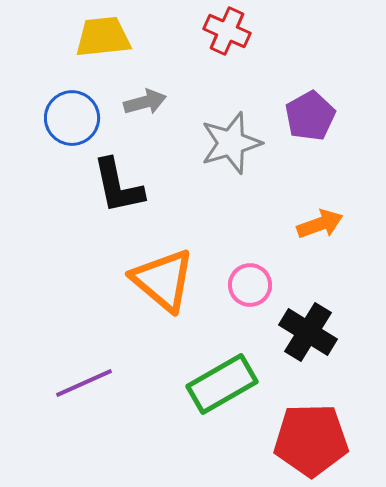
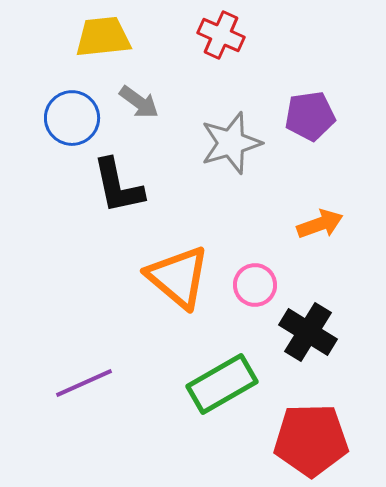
red cross: moved 6 px left, 4 px down
gray arrow: moved 6 px left; rotated 51 degrees clockwise
purple pentagon: rotated 21 degrees clockwise
orange triangle: moved 15 px right, 3 px up
pink circle: moved 5 px right
